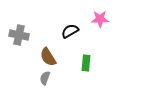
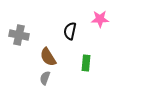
black semicircle: rotated 48 degrees counterclockwise
